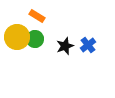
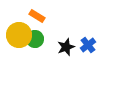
yellow circle: moved 2 px right, 2 px up
black star: moved 1 px right, 1 px down
